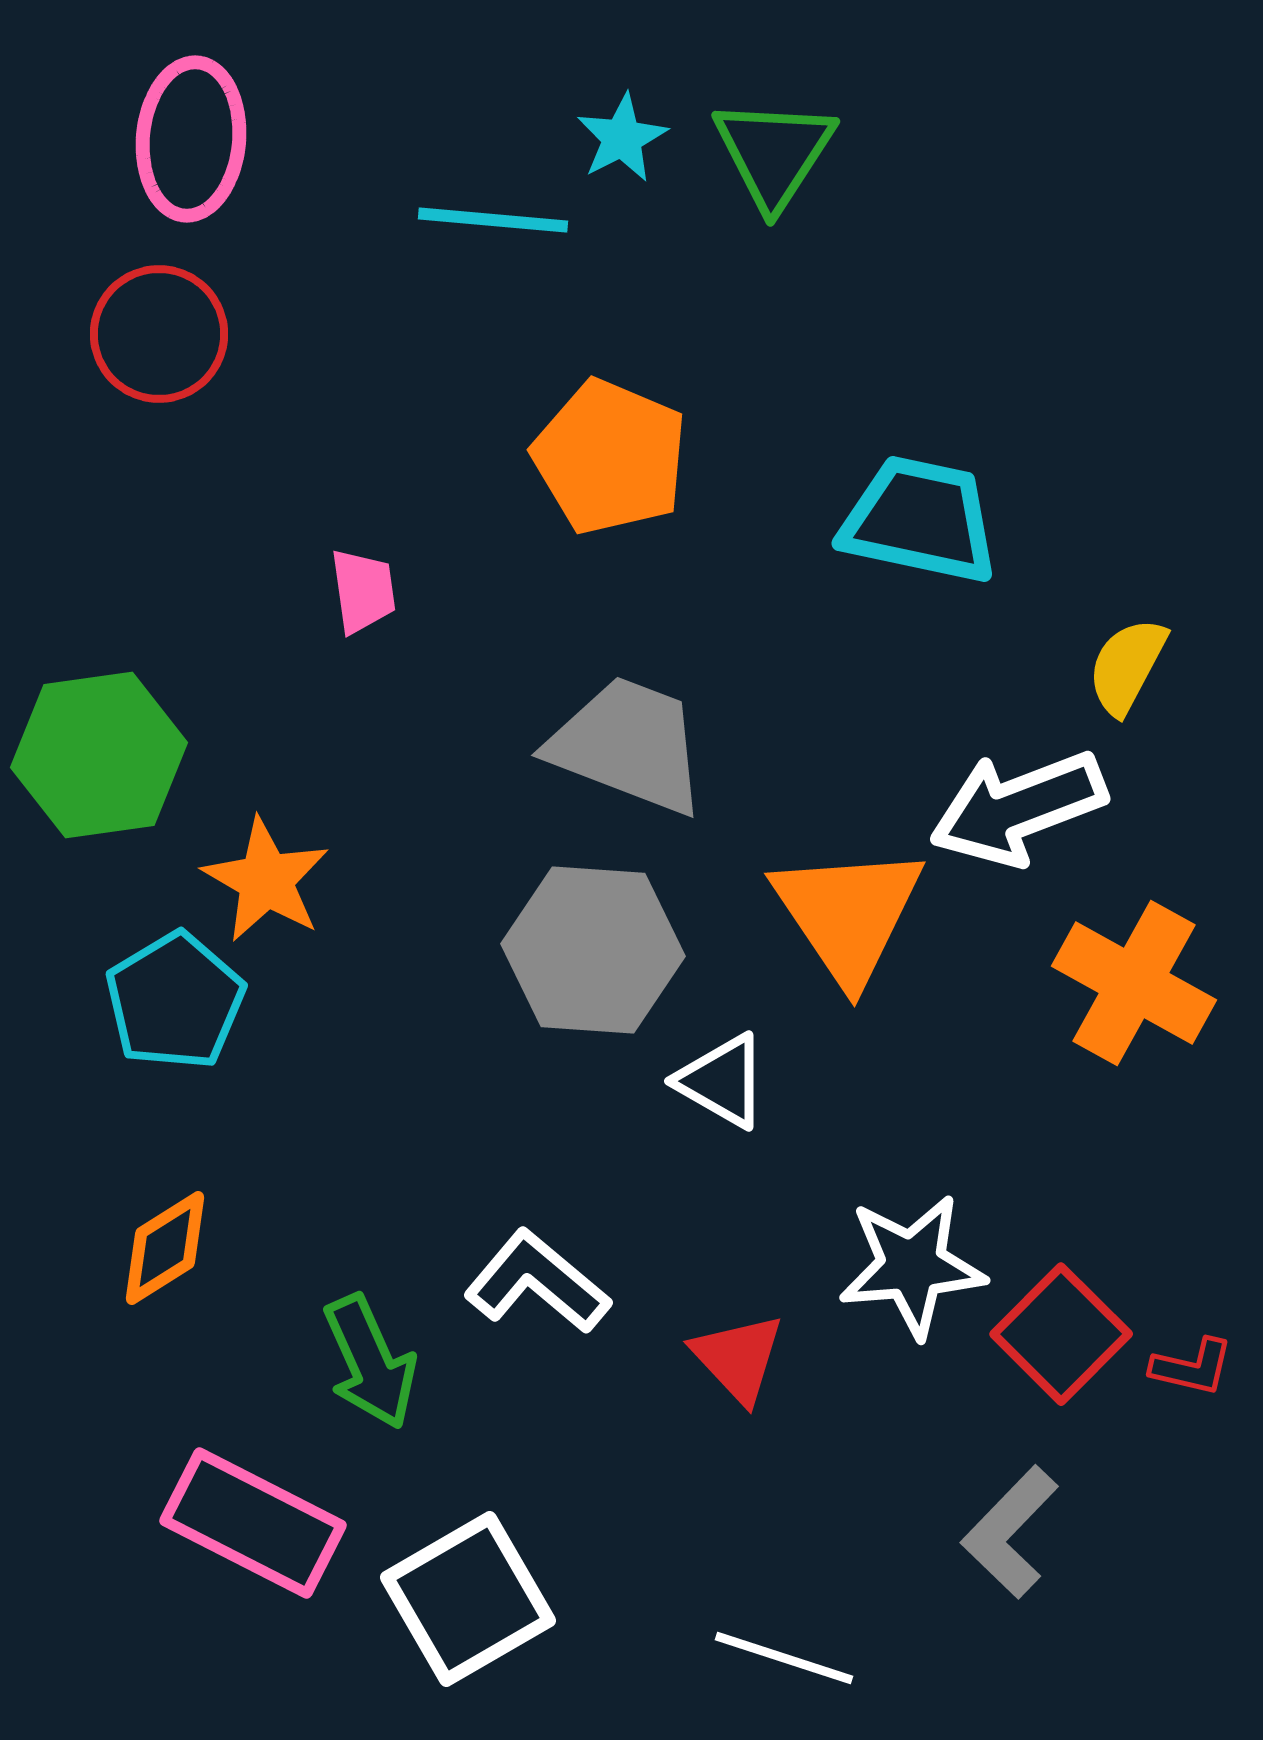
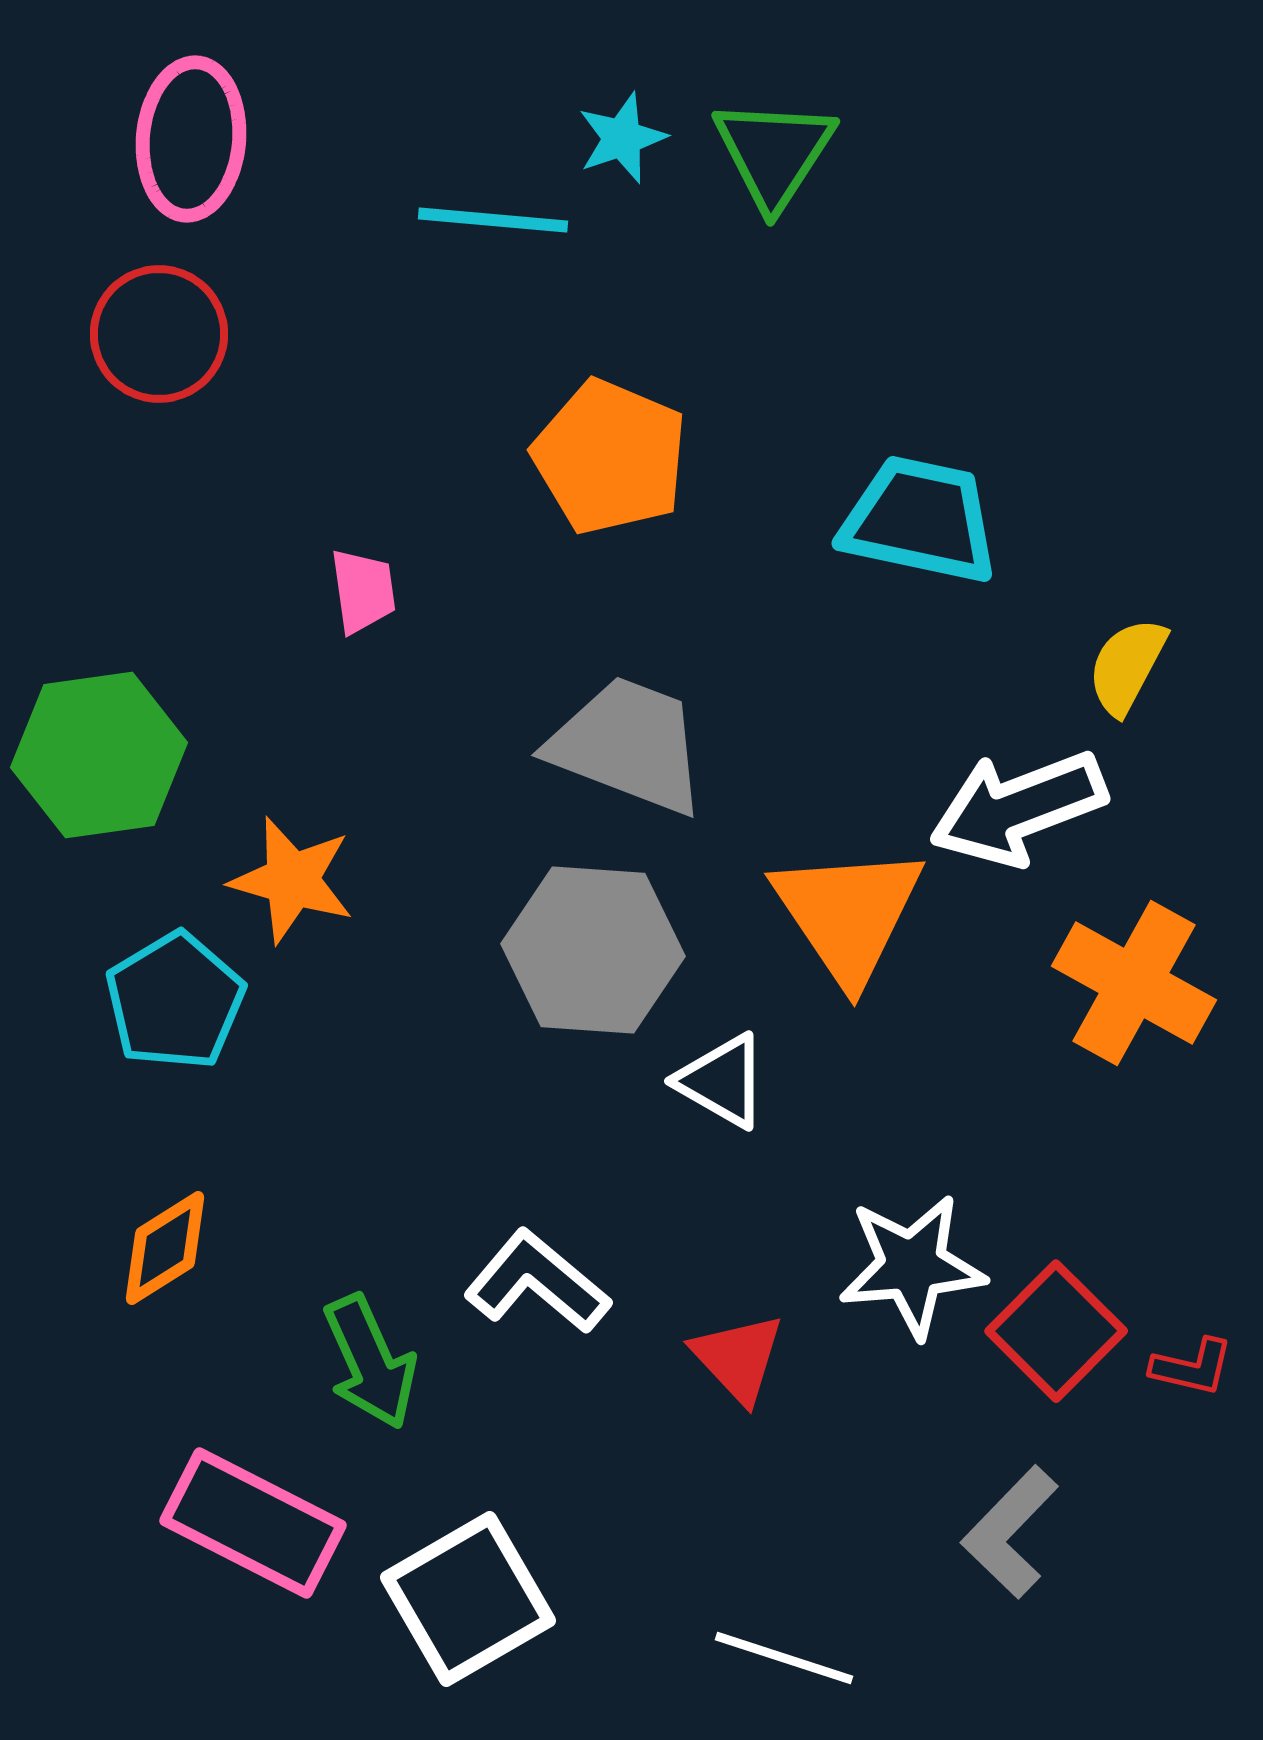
cyan star: rotated 8 degrees clockwise
orange star: moved 26 px right; rotated 14 degrees counterclockwise
red square: moved 5 px left, 3 px up
